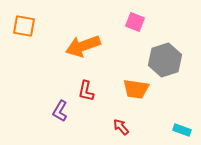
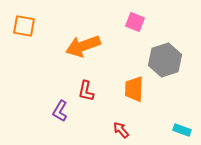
orange trapezoid: moved 2 px left; rotated 84 degrees clockwise
red arrow: moved 3 px down
